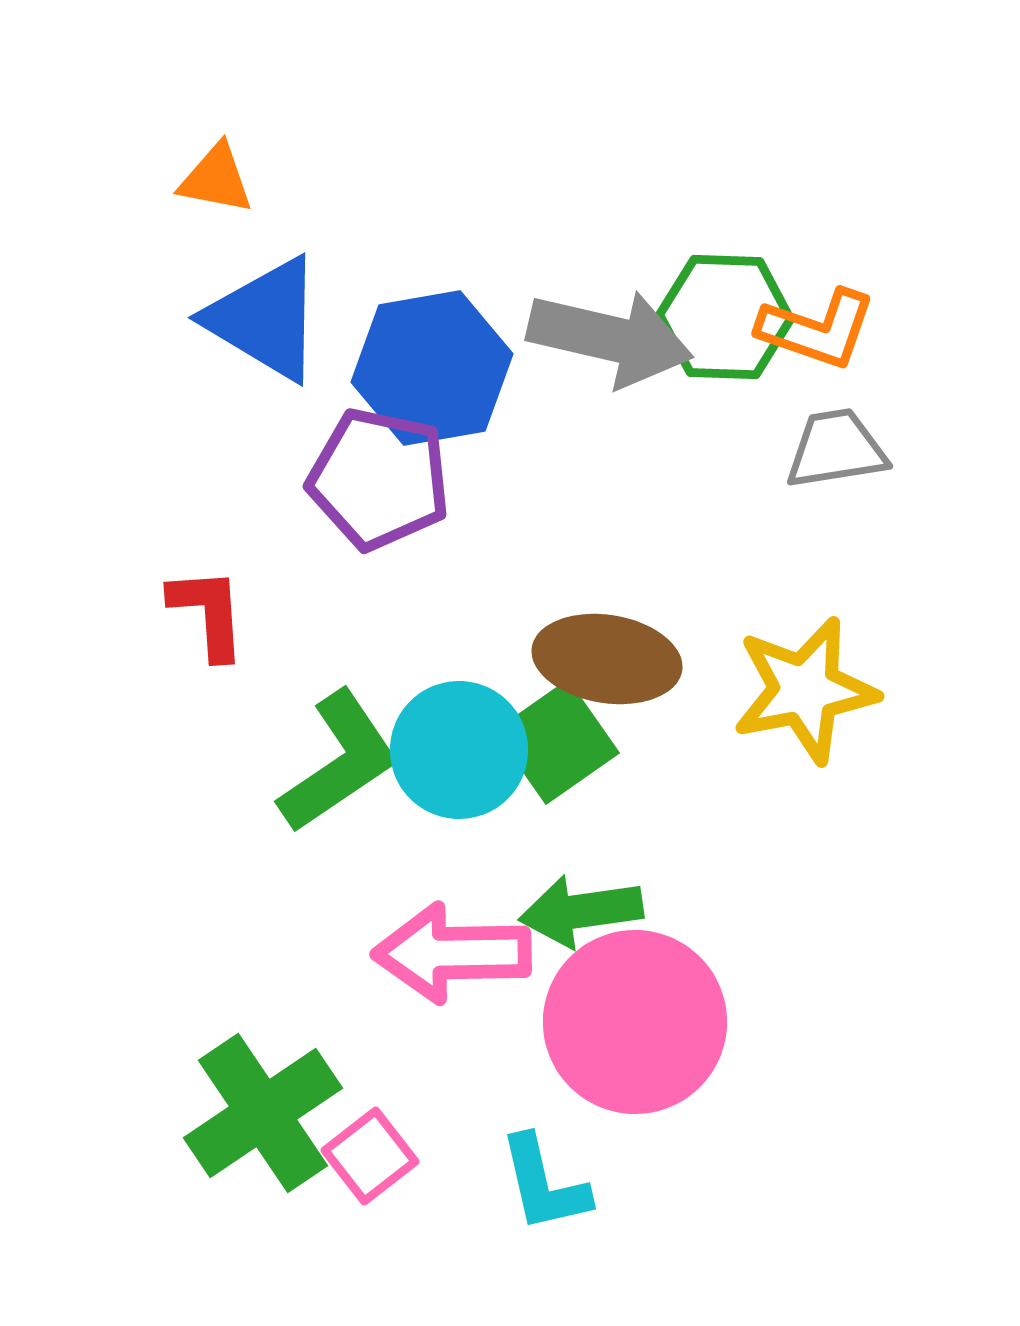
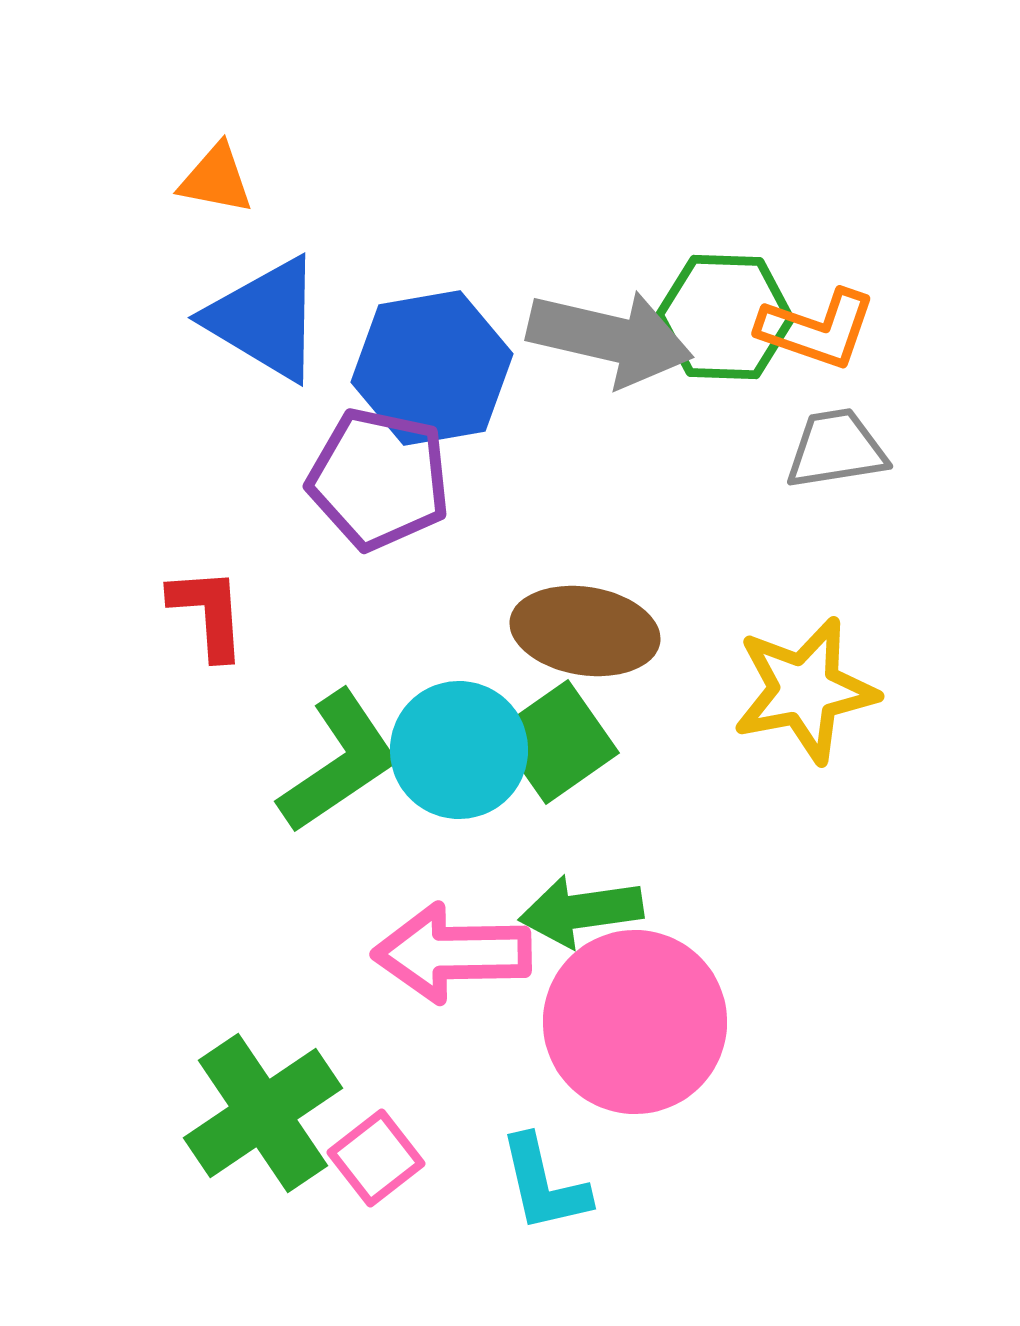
brown ellipse: moved 22 px left, 28 px up
pink square: moved 6 px right, 2 px down
